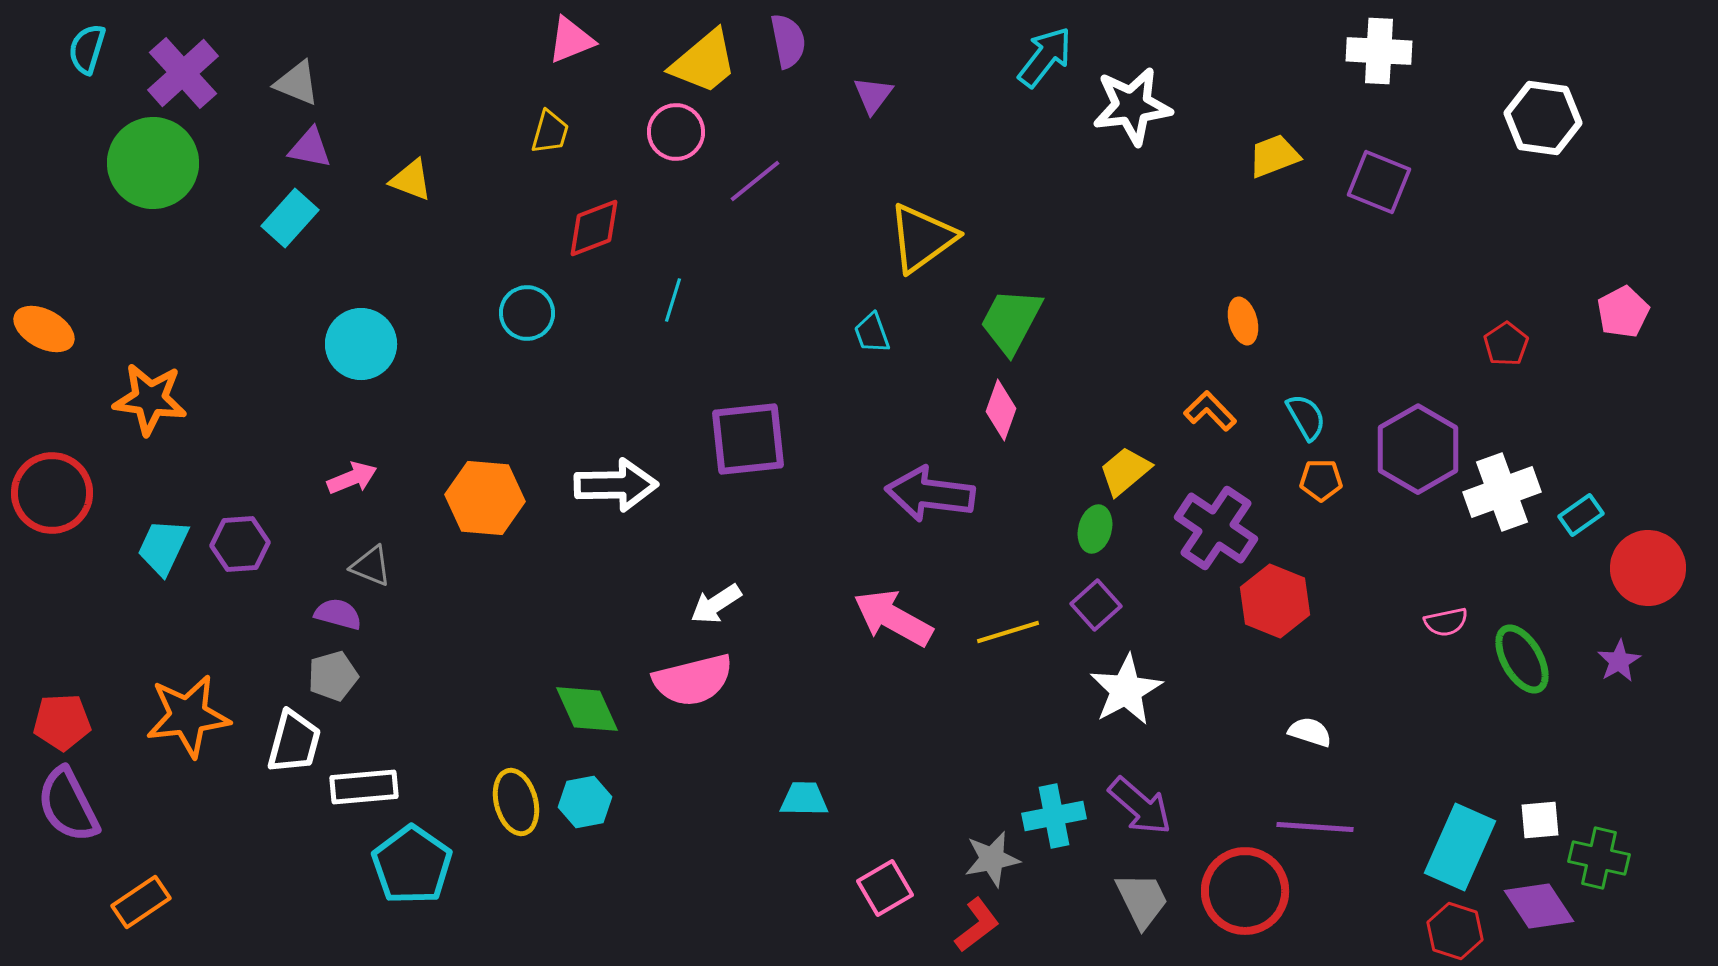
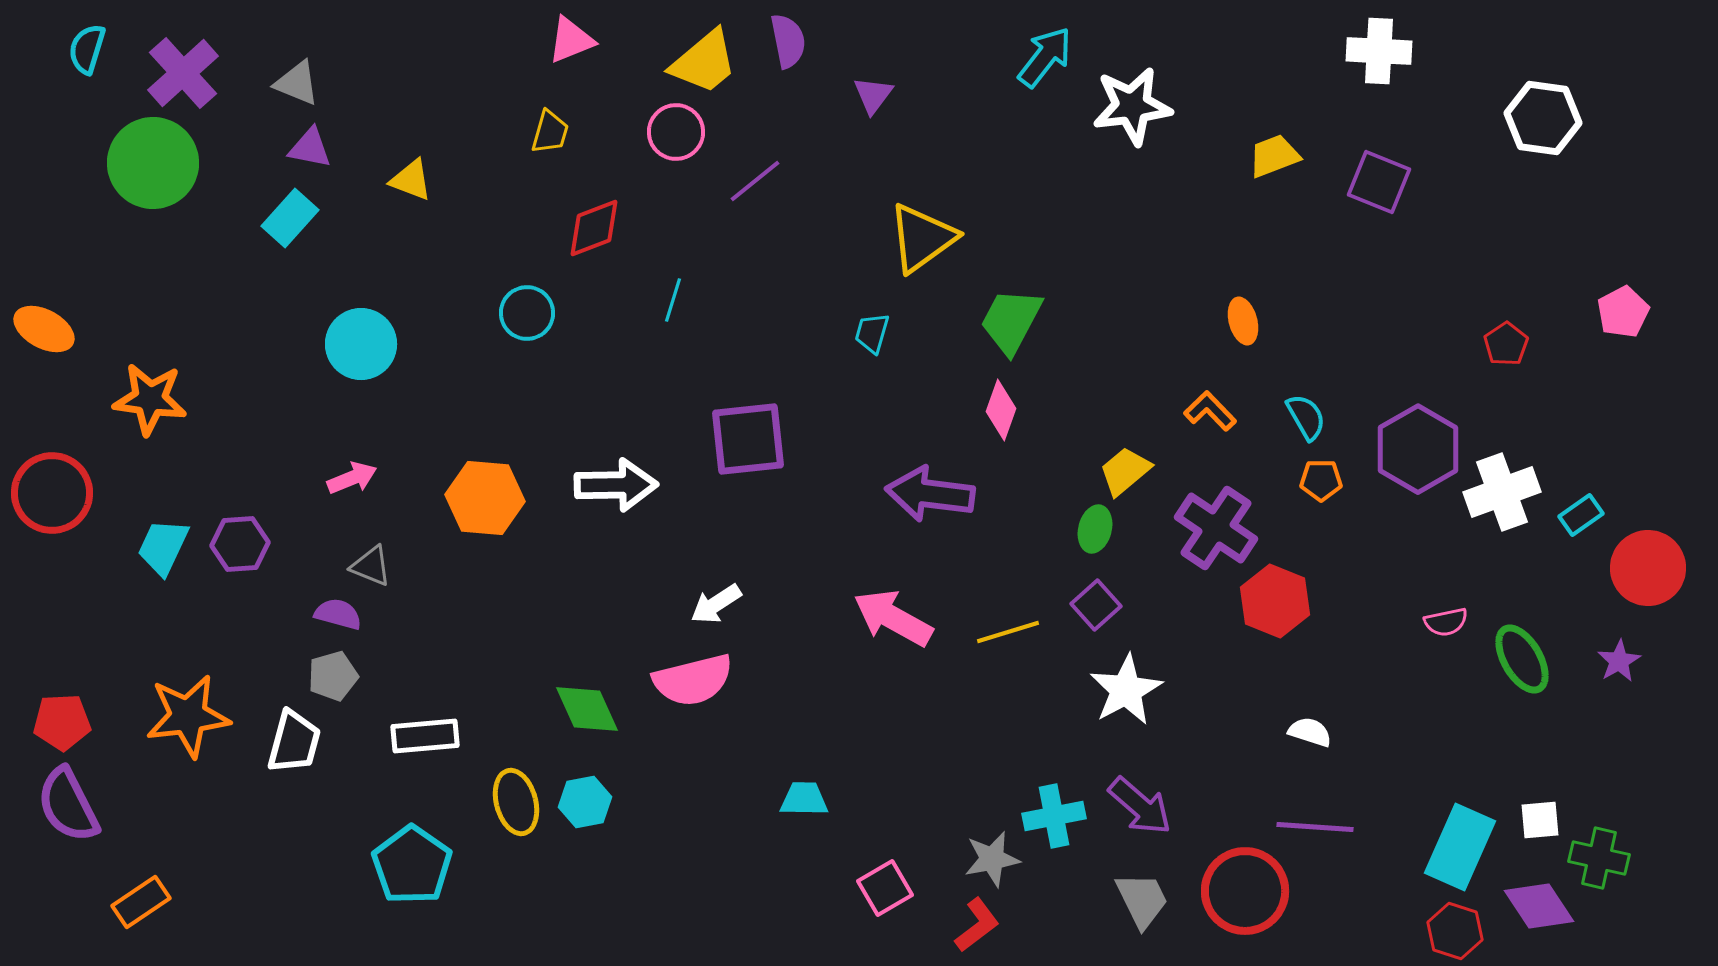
cyan trapezoid at (872, 333): rotated 36 degrees clockwise
white rectangle at (364, 787): moved 61 px right, 51 px up
